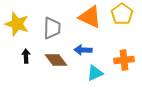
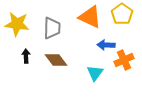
yellow star: rotated 10 degrees counterclockwise
blue arrow: moved 23 px right, 5 px up
orange cross: rotated 18 degrees counterclockwise
cyan triangle: rotated 30 degrees counterclockwise
